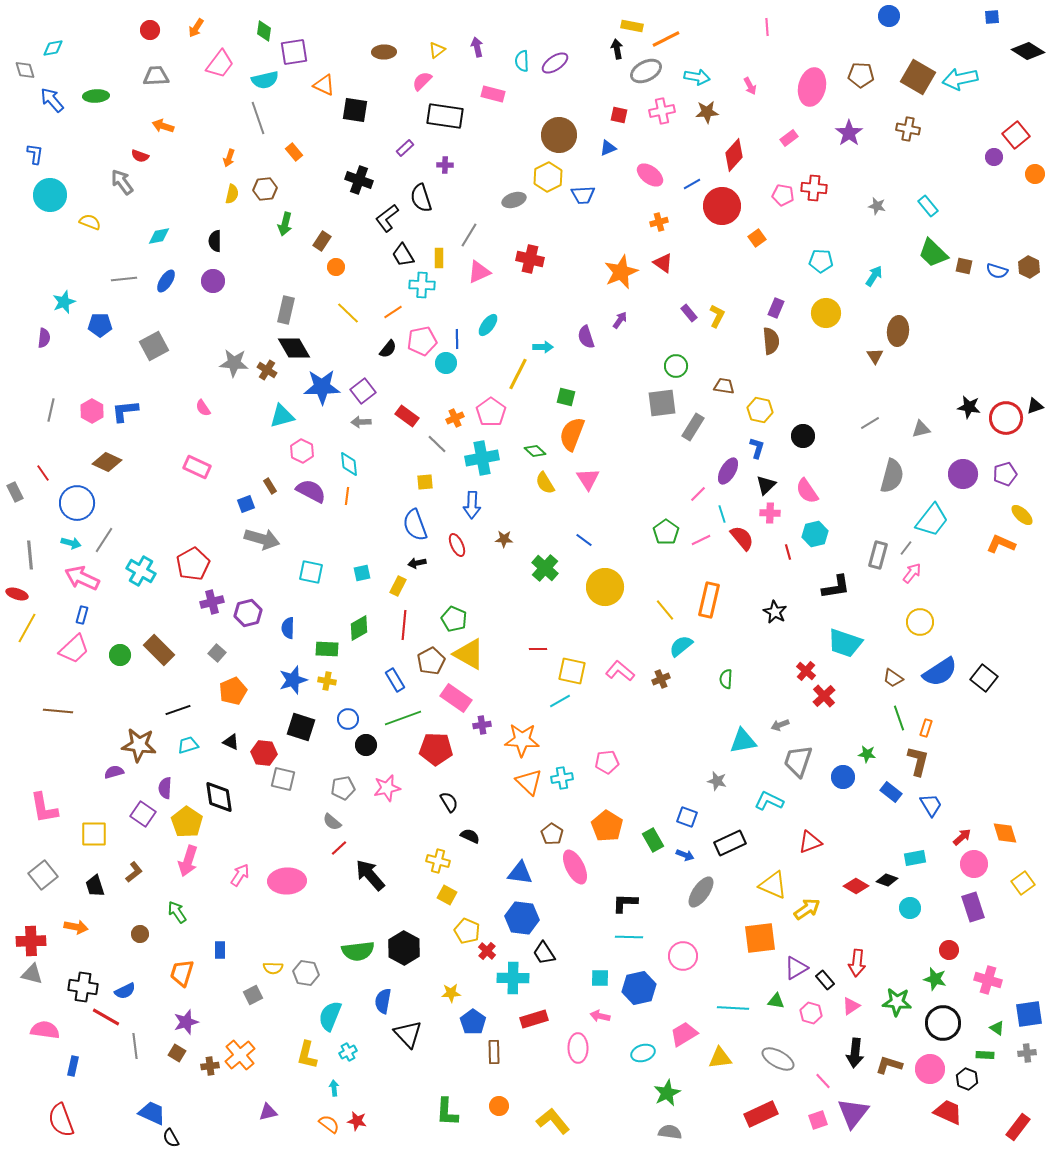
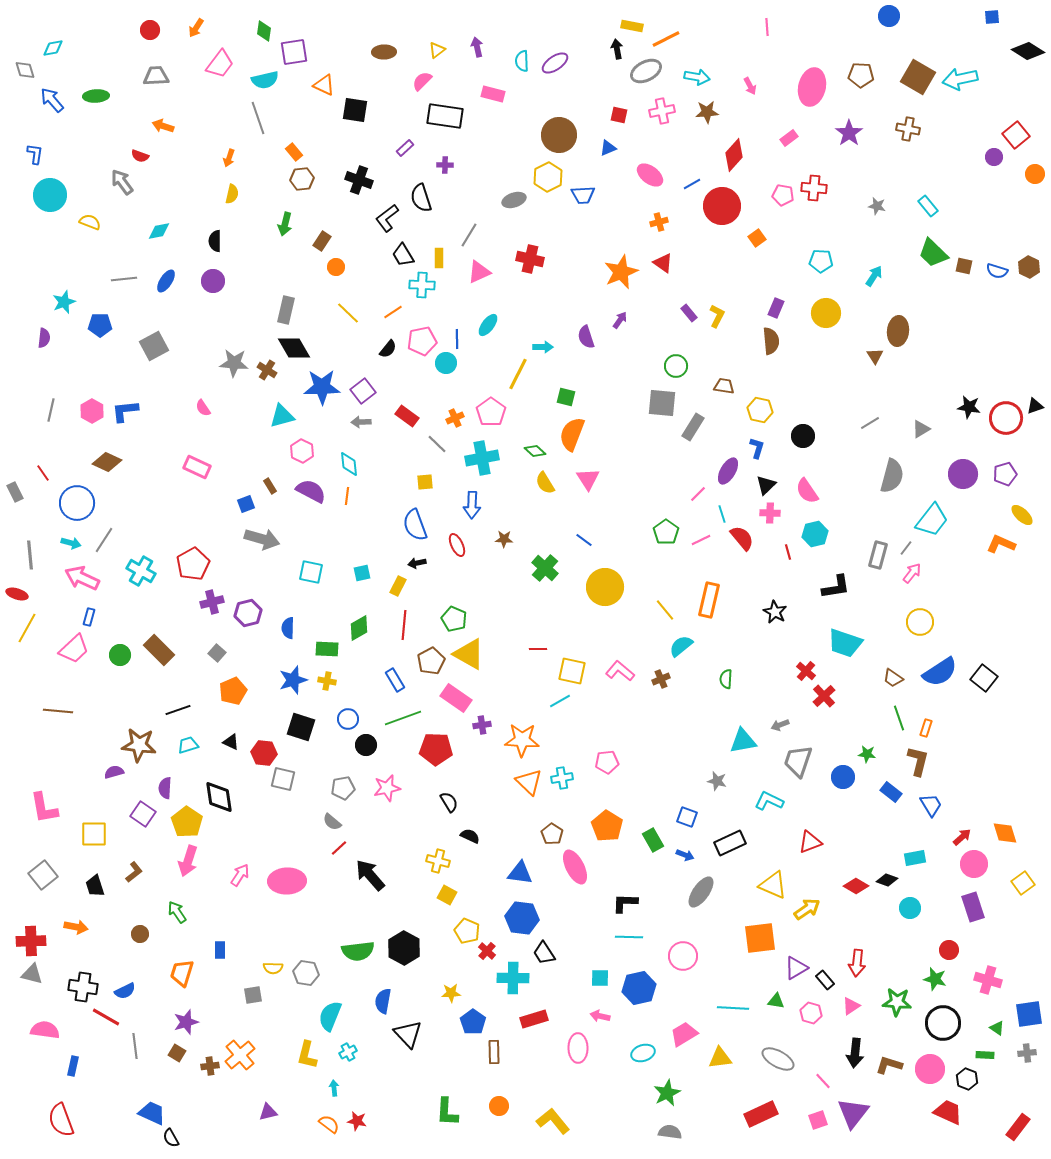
brown hexagon at (265, 189): moved 37 px right, 10 px up
cyan diamond at (159, 236): moved 5 px up
gray square at (662, 403): rotated 12 degrees clockwise
gray triangle at (921, 429): rotated 18 degrees counterclockwise
blue rectangle at (82, 615): moved 7 px right, 2 px down
gray square at (253, 995): rotated 18 degrees clockwise
